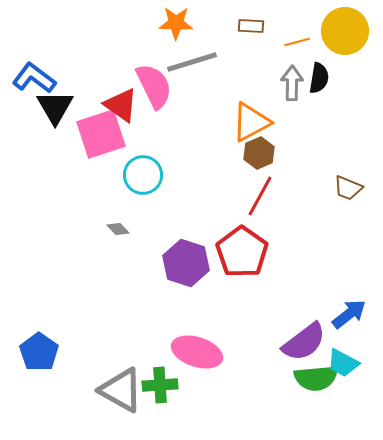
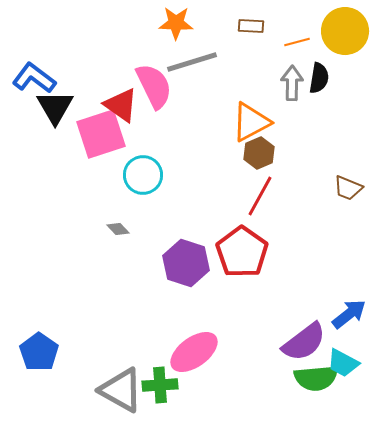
pink ellipse: moved 3 px left; rotated 54 degrees counterclockwise
